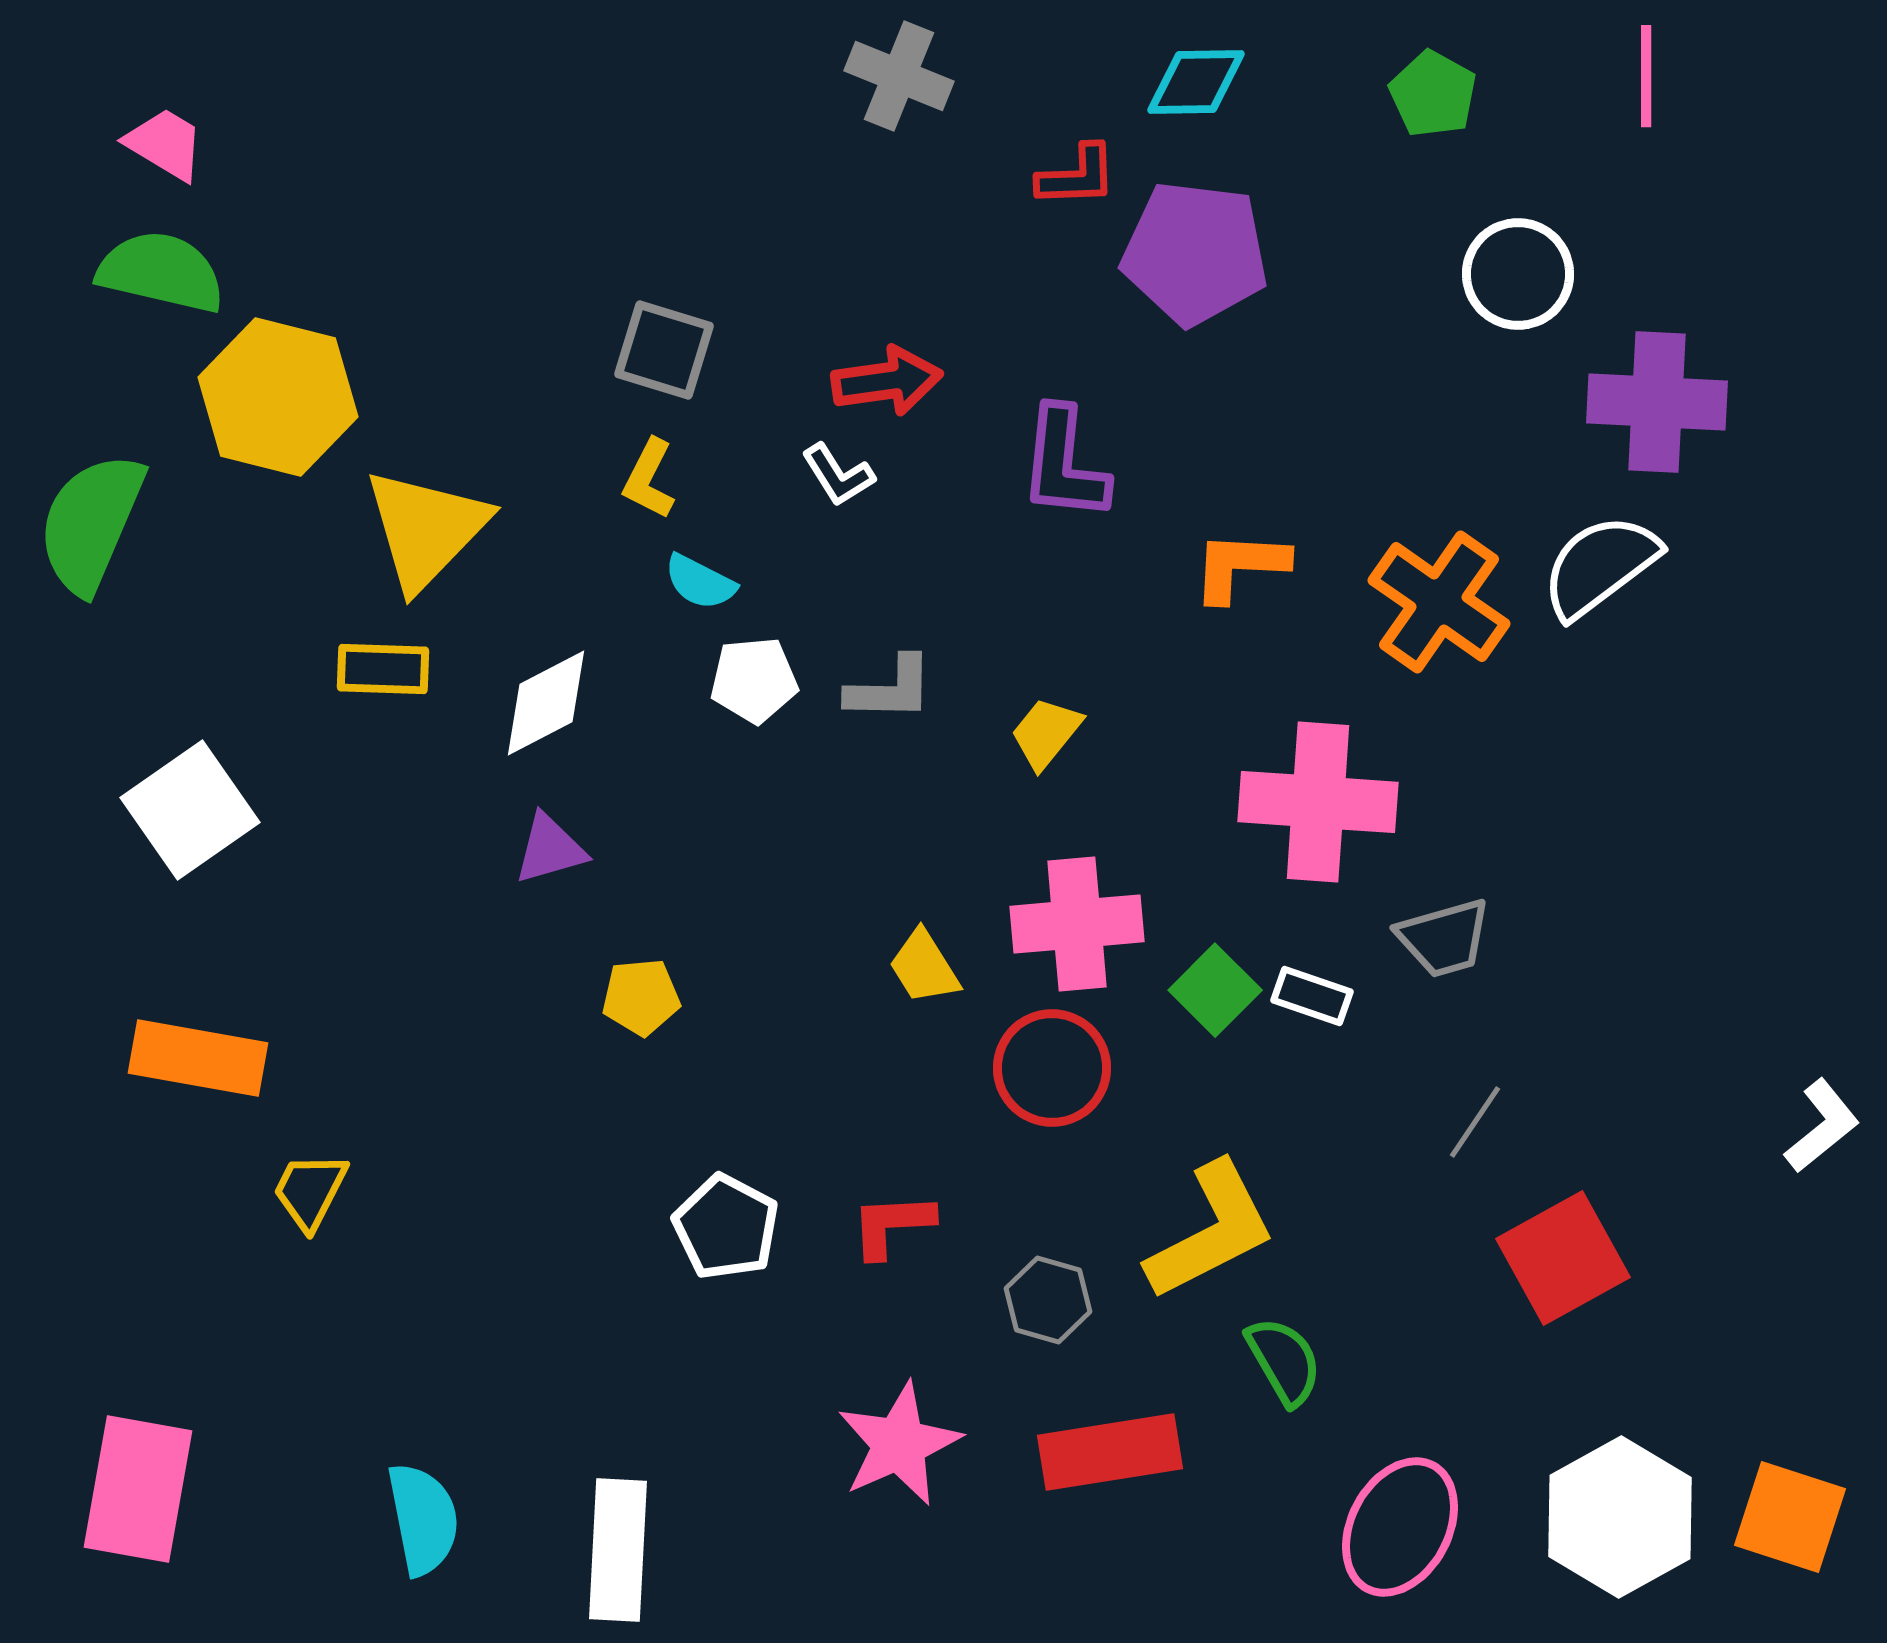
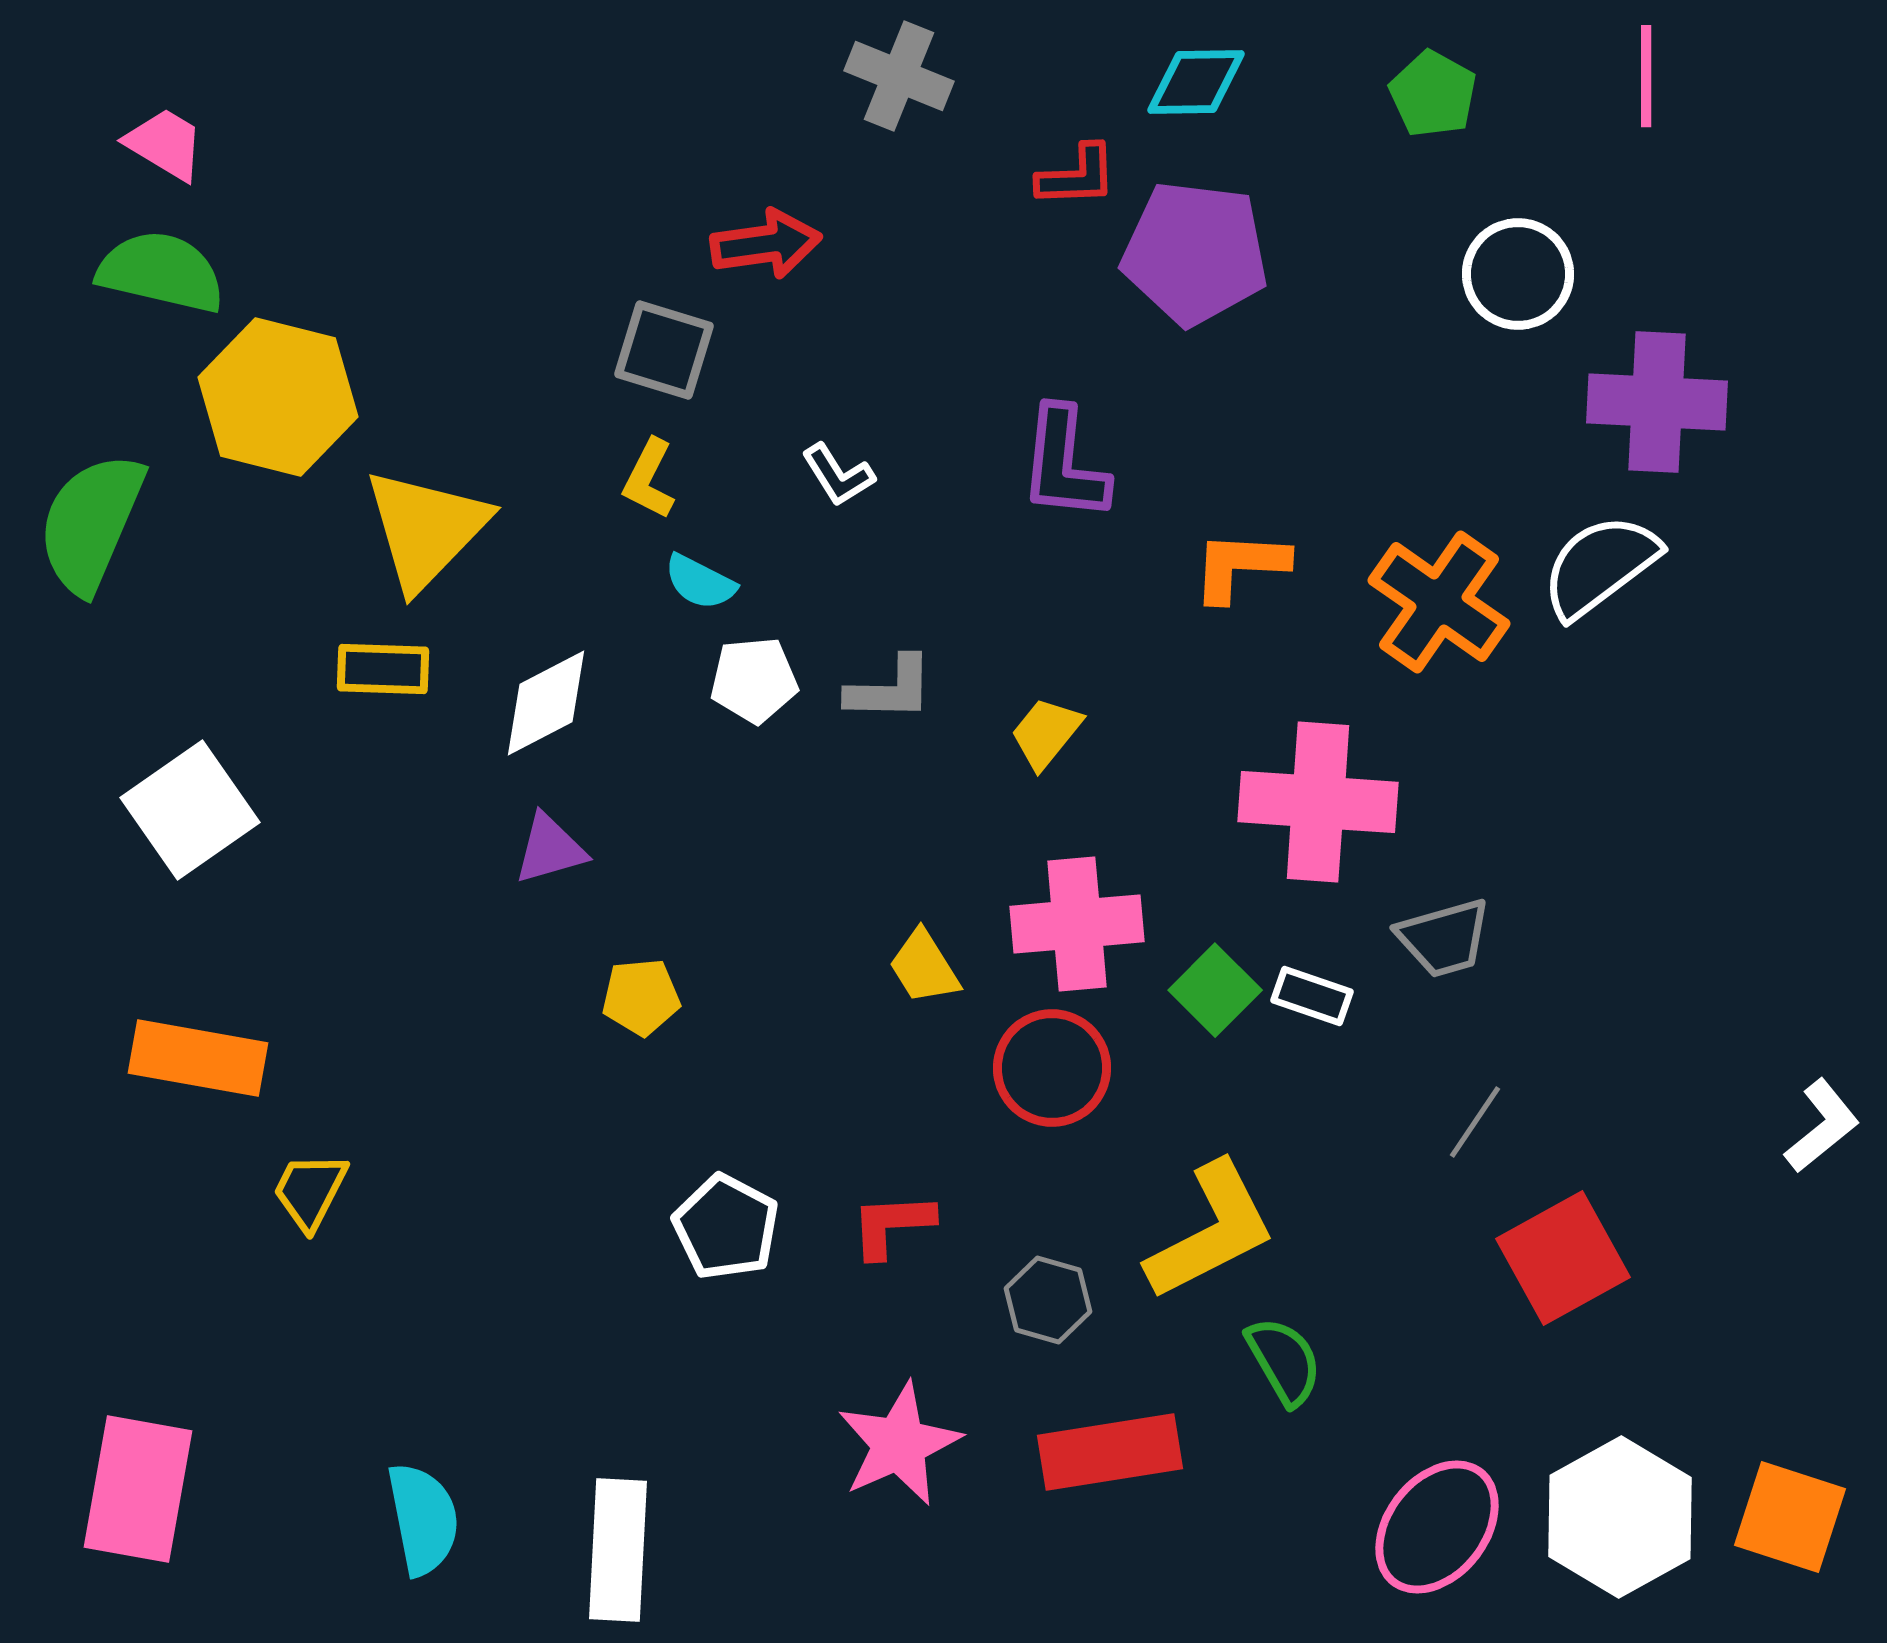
red arrow at (887, 381): moved 121 px left, 137 px up
pink ellipse at (1400, 1527): moved 37 px right; rotated 10 degrees clockwise
